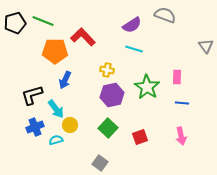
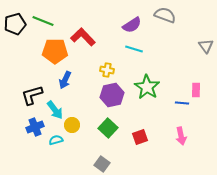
black pentagon: moved 1 px down
pink rectangle: moved 19 px right, 13 px down
cyan arrow: moved 1 px left, 1 px down
yellow circle: moved 2 px right
gray square: moved 2 px right, 1 px down
